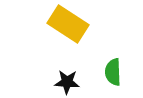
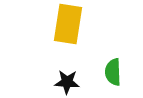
yellow rectangle: rotated 66 degrees clockwise
